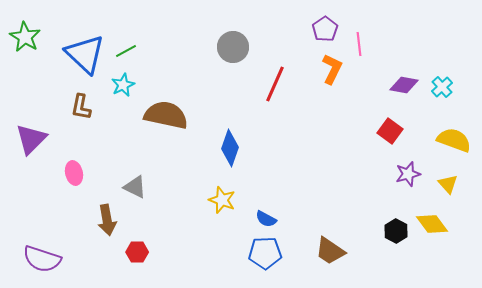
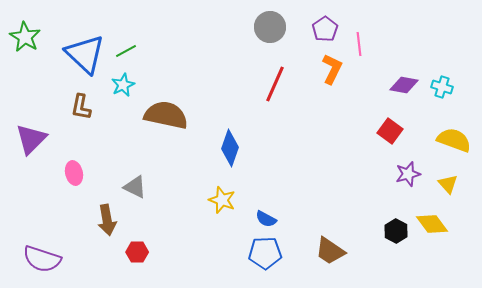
gray circle: moved 37 px right, 20 px up
cyan cross: rotated 30 degrees counterclockwise
